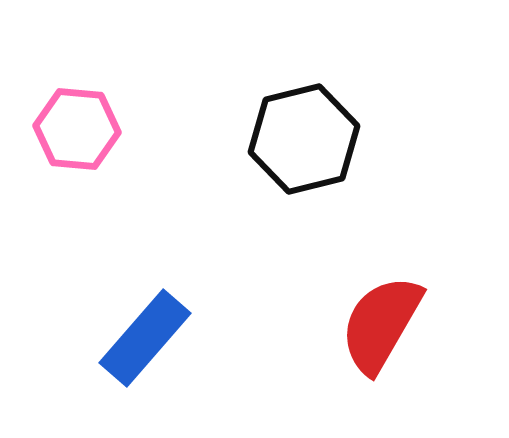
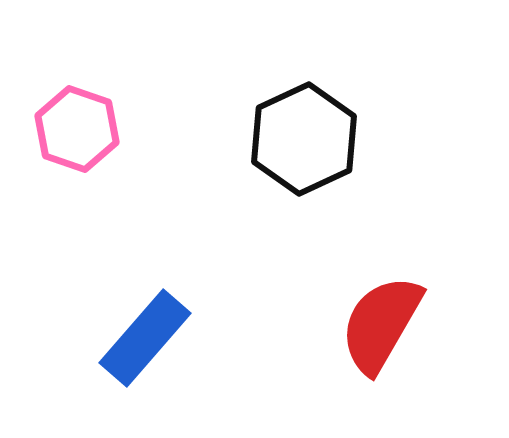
pink hexagon: rotated 14 degrees clockwise
black hexagon: rotated 11 degrees counterclockwise
